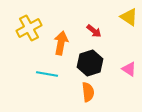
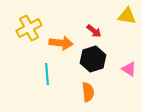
yellow triangle: moved 2 px left, 1 px up; rotated 24 degrees counterclockwise
orange arrow: rotated 85 degrees clockwise
black hexagon: moved 3 px right, 4 px up
cyan line: rotated 75 degrees clockwise
